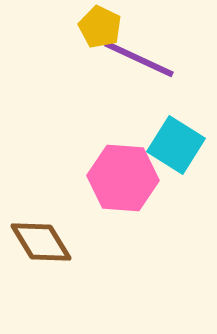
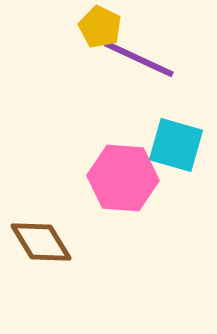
cyan square: rotated 16 degrees counterclockwise
